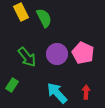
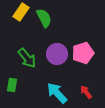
yellow rectangle: rotated 60 degrees clockwise
pink pentagon: rotated 30 degrees clockwise
green arrow: moved 1 px down
green rectangle: rotated 24 degrees counterclockwise
red arrow: rotated 40 degrees counterclockwise
